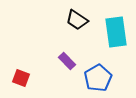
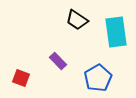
purple rectangle: moved 9 px left
